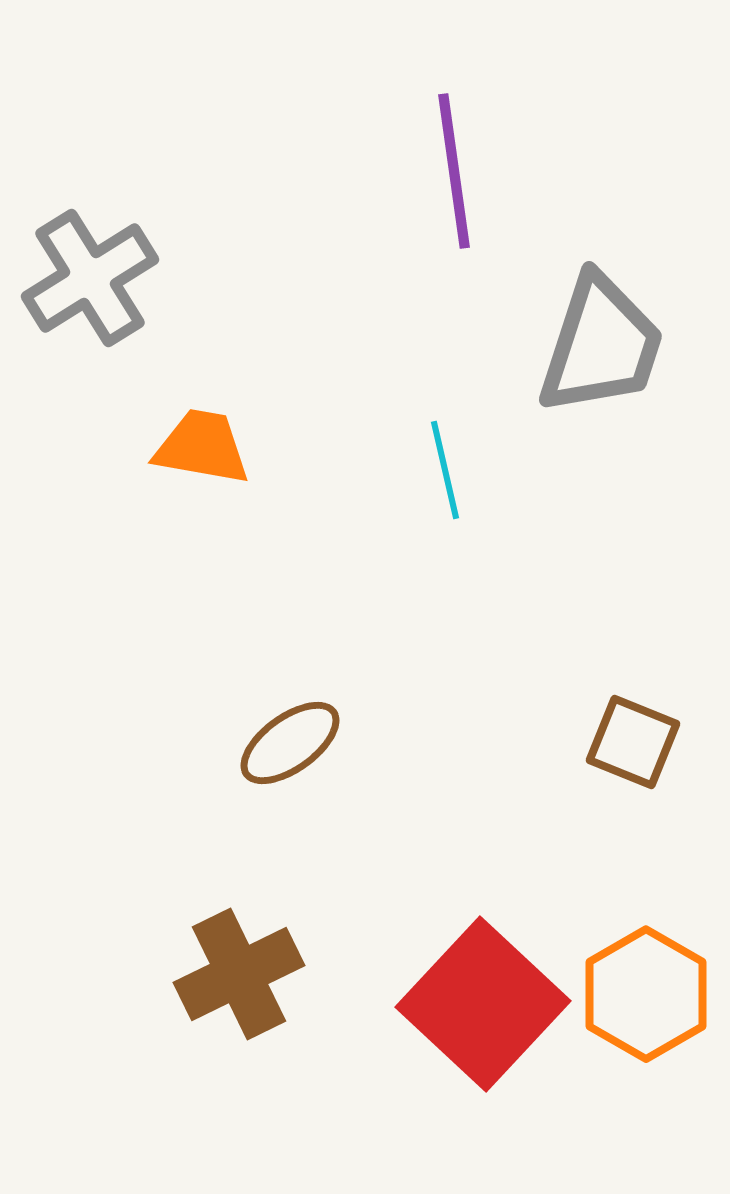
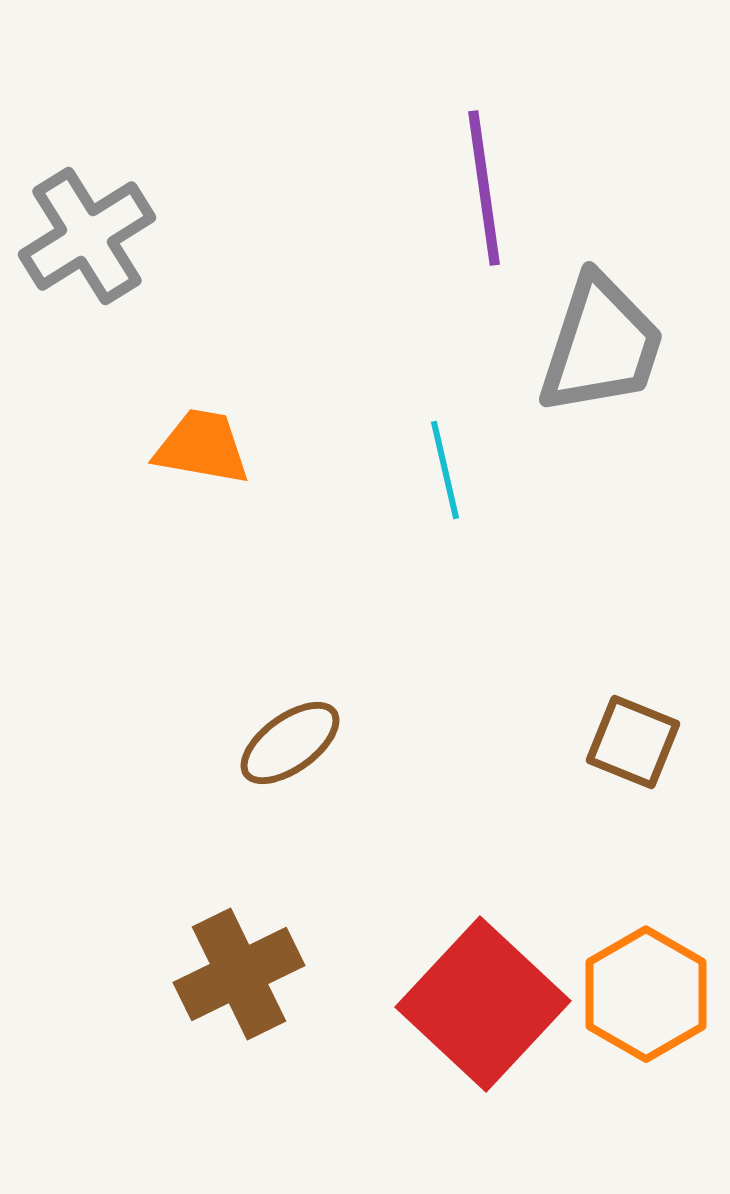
purple line: moved 30 px right, 17 px down
gray cross: moved 3 px left, 42 px up
